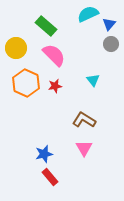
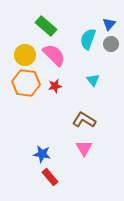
cyan semicircle: moved 25 px down; rotated 45 degrees counterclockwise
yellow circle: moved 9 px right, 7 px down
orange hexagon: rotated 16 degrees counterclockwise
blue star: moved 2 px left; rotated 24 degrees clockwise
